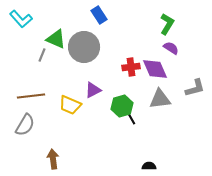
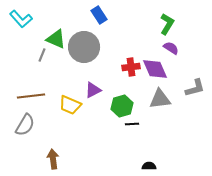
black line: moved 1 px right, 6 px down; rotated 64 degrees counterclockwise
